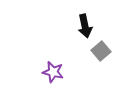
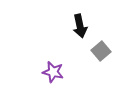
black arrow: moved 5 px left
